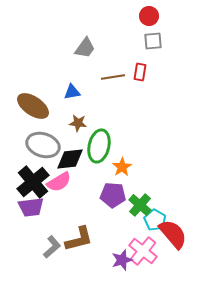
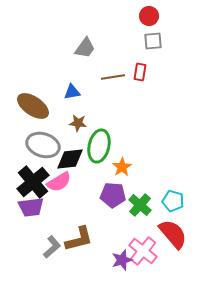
cyan pentagon: moved 18 px right, 19 px up; rotated 15 degrees counterclockwise
